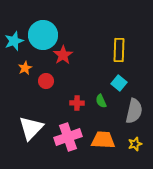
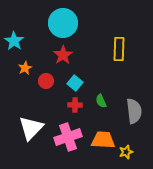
cyan circle: moved 20 px right, 12 px up
cyan star: rotated 18 degrees counterclockwise
yellow rectangle: moved 1 px up
cyan square: moved 44 px left
red cross: moved 2 px left, 2 px down
gray semicircle: rotated 20 degrees counterclockwise
yellow star: moved 9 px left, 8 px down
